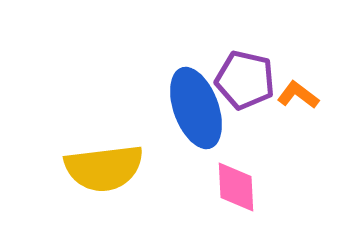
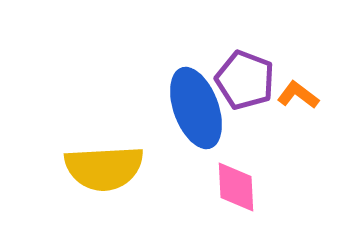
purple pentagon: rotated 8 degrees clockwise
yellow semicircle: rotated 4 degrees clockwise
